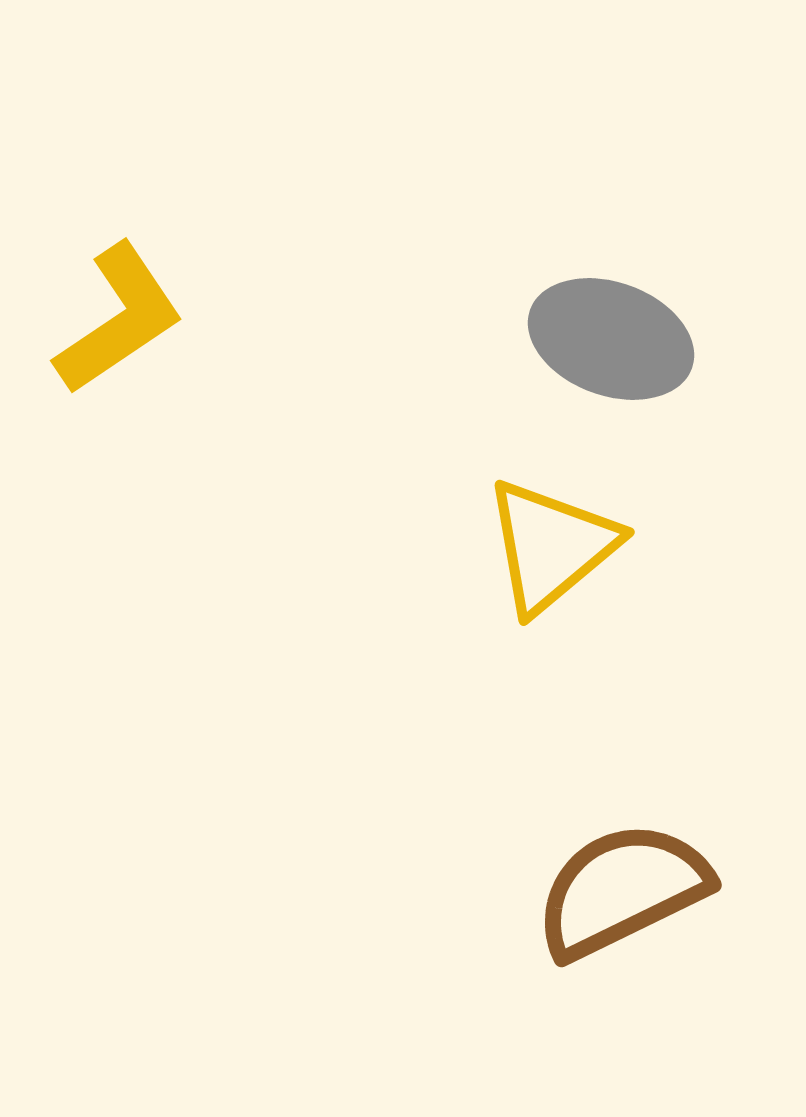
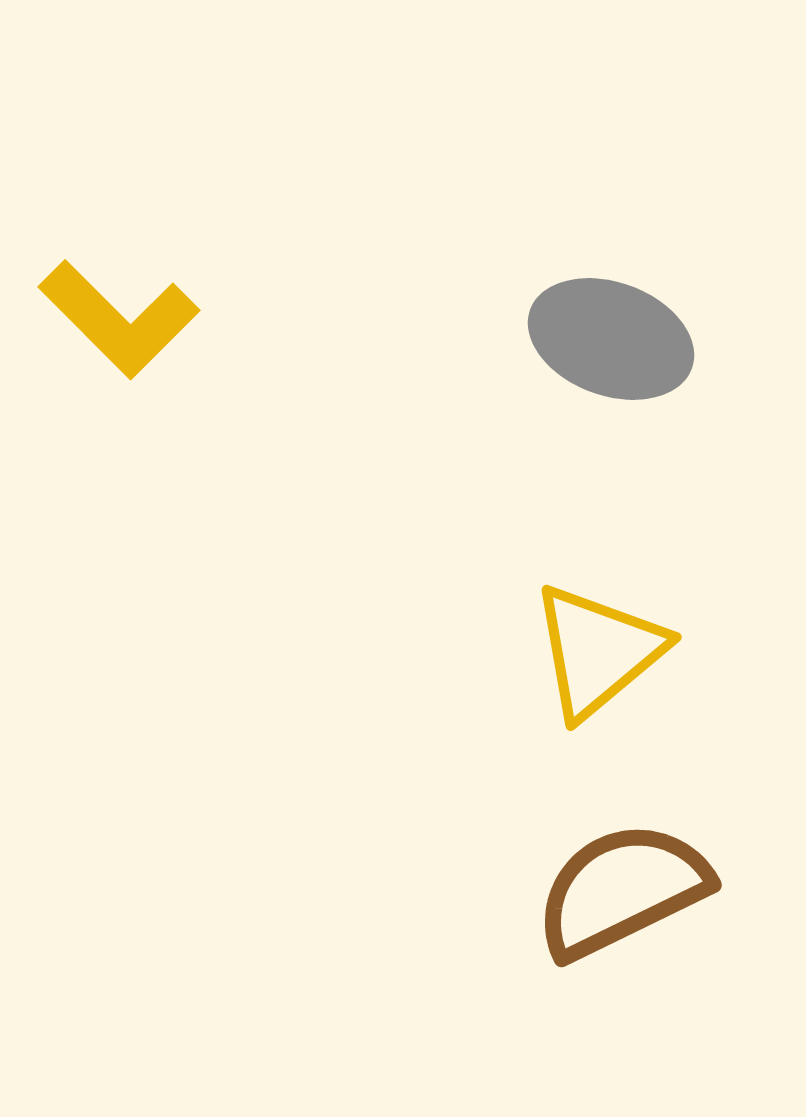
yellow L-shape: rotated 79 degrees clockwise
yellow triangle: moved 47 px right, 105 px down
